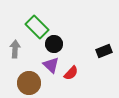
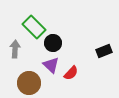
green rectangle: moved 3 px left
black circle: moved 1 px left, 1 px up
